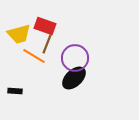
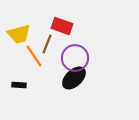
red rectangle: moved 17 px right
orange line: rotated 25 degrees clockwise
black rectangle: moved 4 px right, 6 px up
